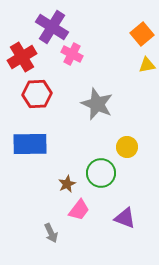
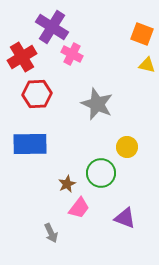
orange square: rotated 30 degrees counterclockwise
yellow triangle: rotated 24 degrees clockwise
pink trapezoid: moved 2 px up
